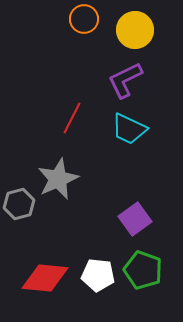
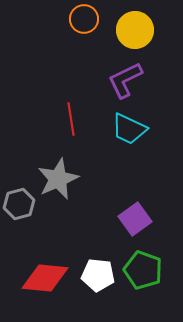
red line: moved 1 px left, 1 px down; rotated 36 degrees counterclockwise
